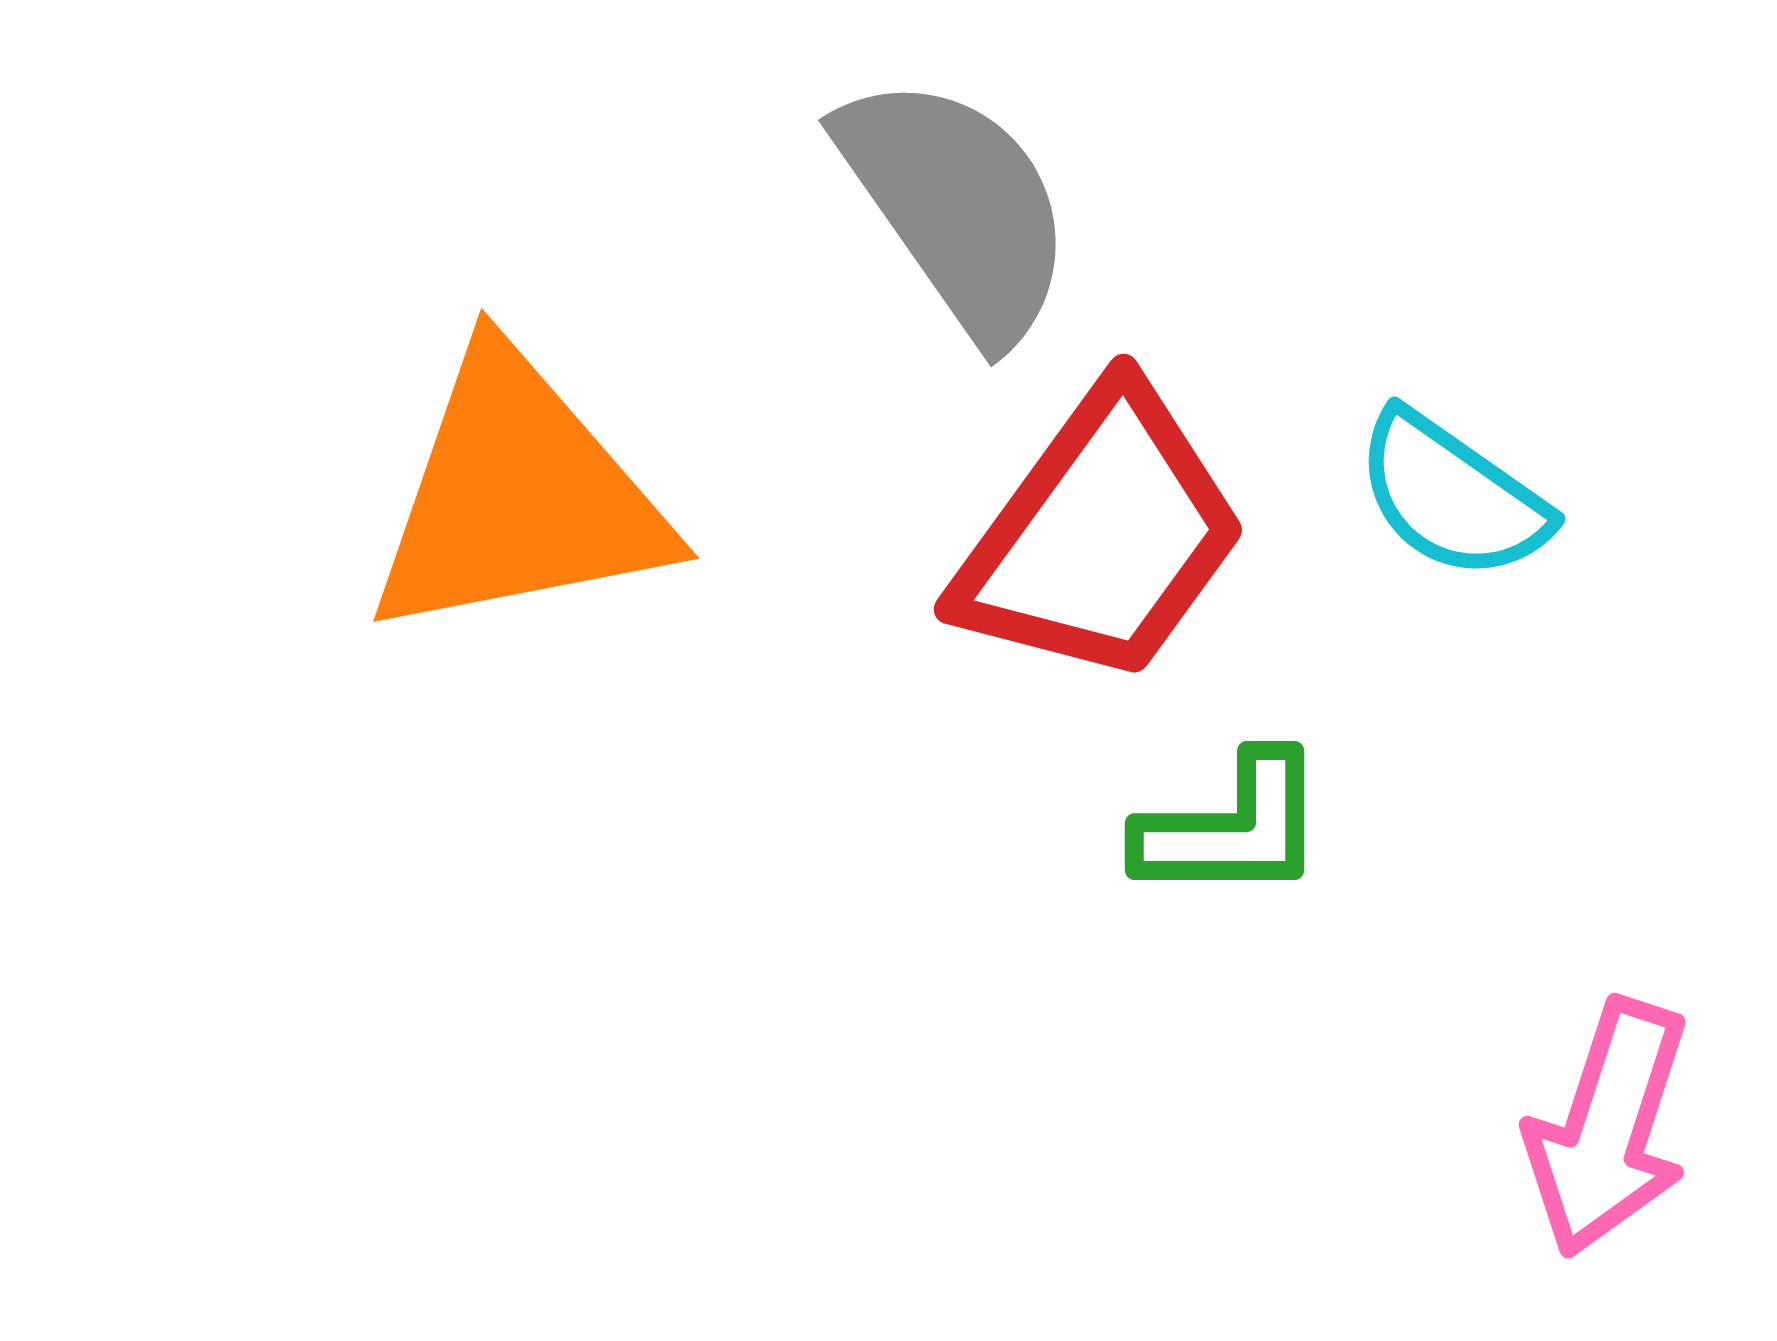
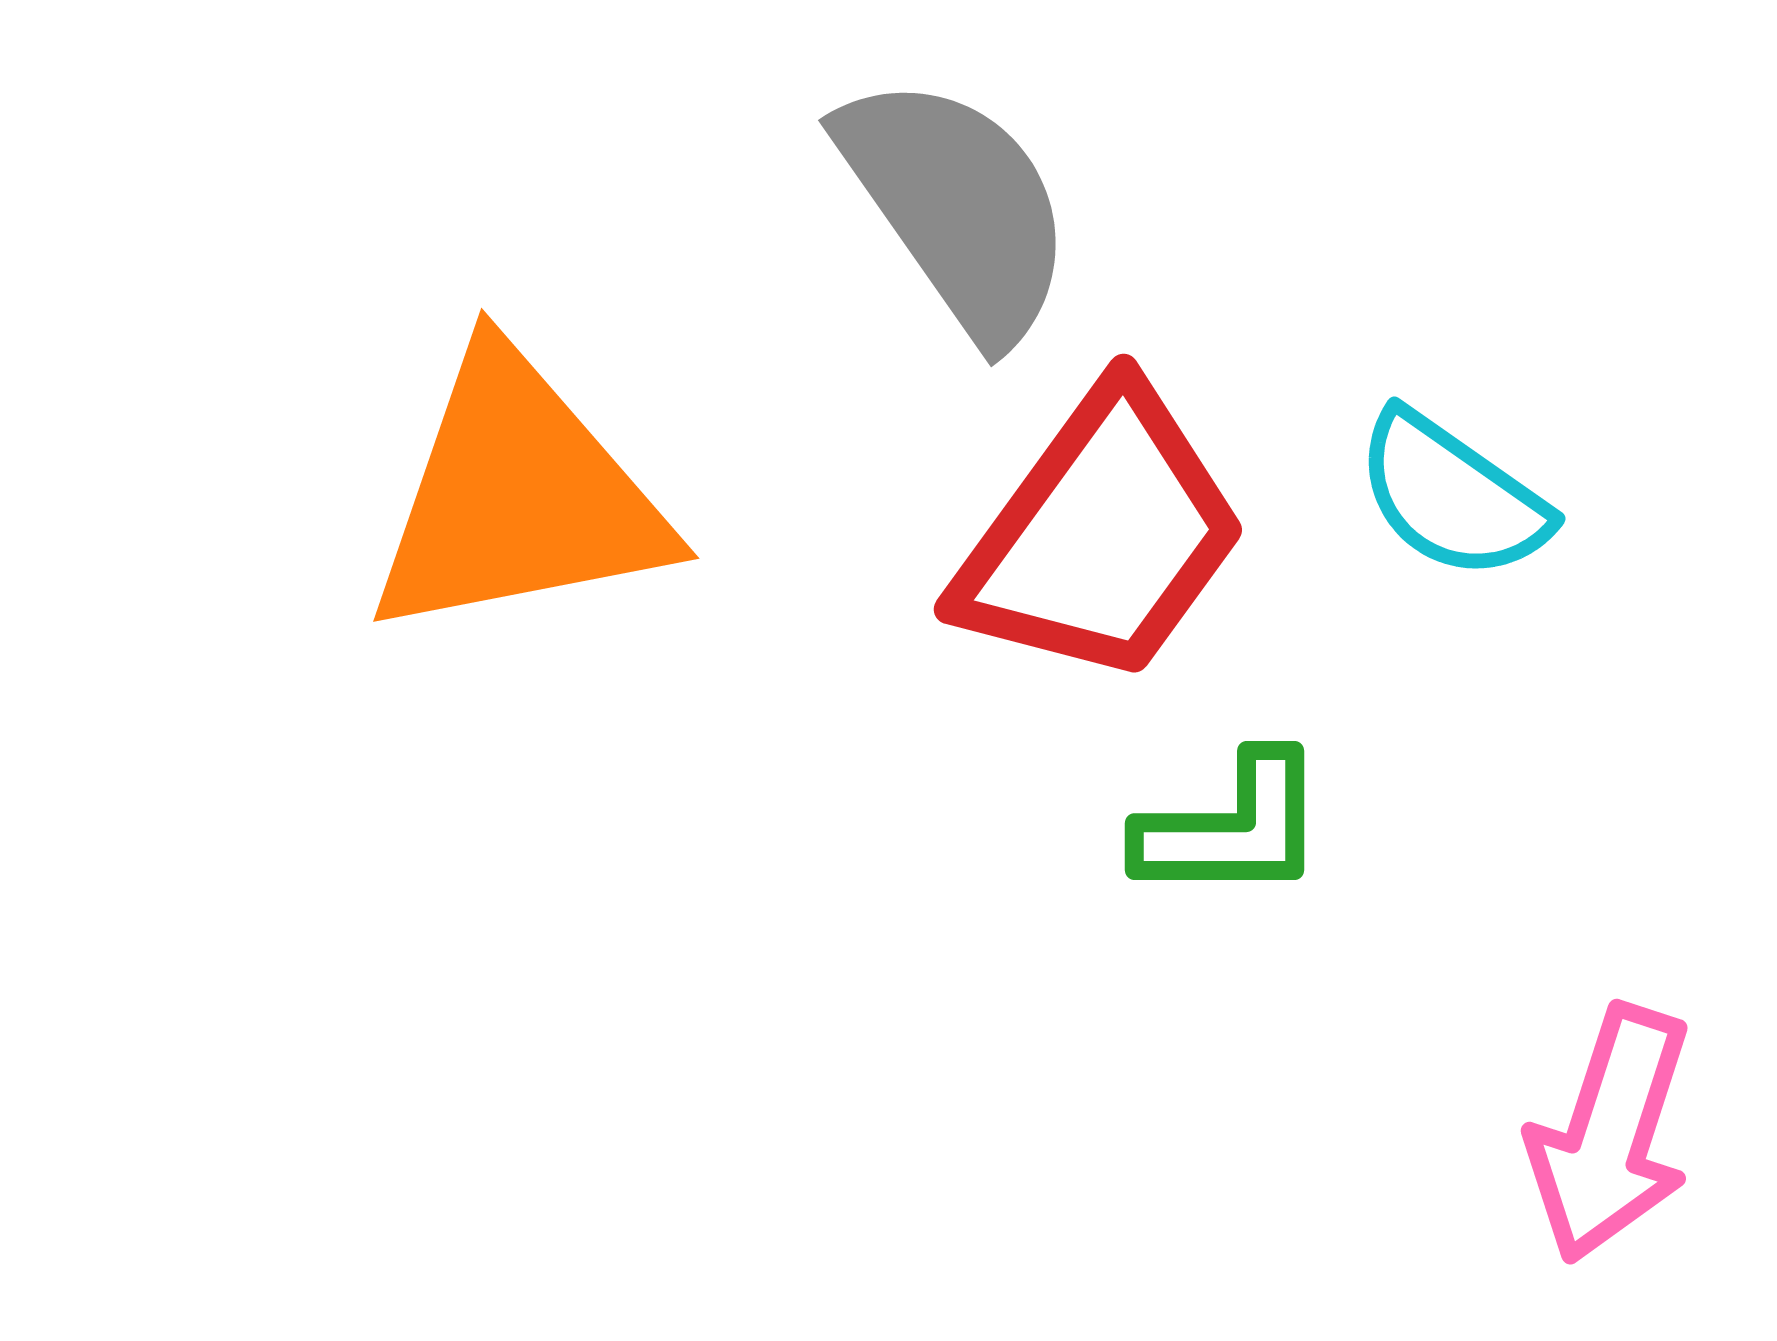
pink arrow: moved 2 px right, 6 px down
